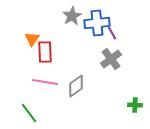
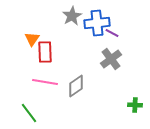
purple line: rotated 32 degrees counterclockwise
